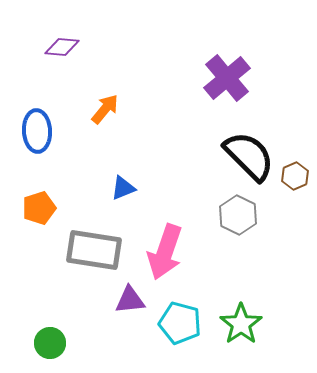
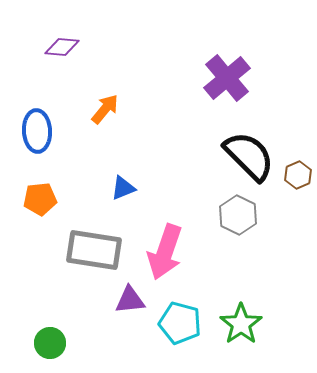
brown hexagon: moved 3 px right, 1 px up
orange pentagon: moved 1 px right, 9 px up; rotated 12 degrees clockwise
